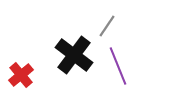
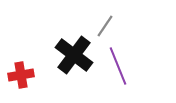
gray line: moved 2 px left
red cross: rotated 30 degrees clockwise
